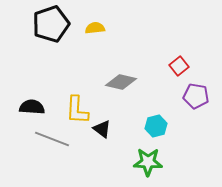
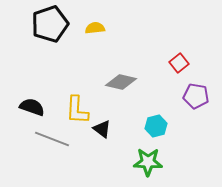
black pentagon: moved 1 px left
red square: moved 3 px up
black semicircle: rotated 15 degrees clockwise
